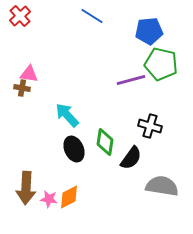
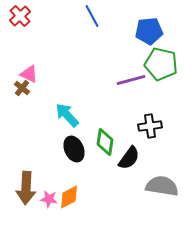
blue line: rotated 30 degrees clockwise
pink triangle: rotated 18 degrees clockwise
brown cross: rotated 28 degrees clockwise
black cross: rotated 25 degrees counterclockwise
black semicircle: moved 2 px left
